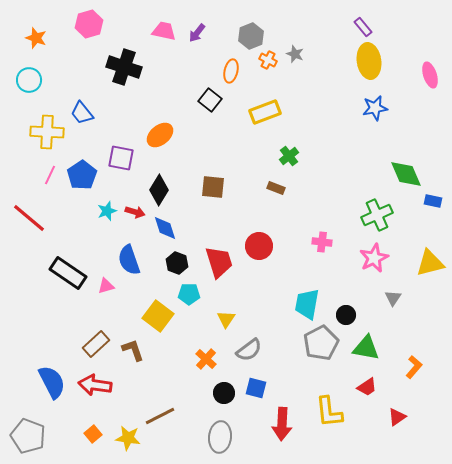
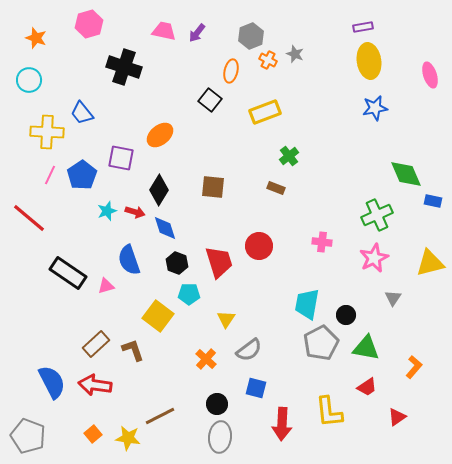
purple rectangle at (363, 27): rotated 60 degrees counterclockwise
black circle at (224, 393): moved 7 px left, 11 px down
